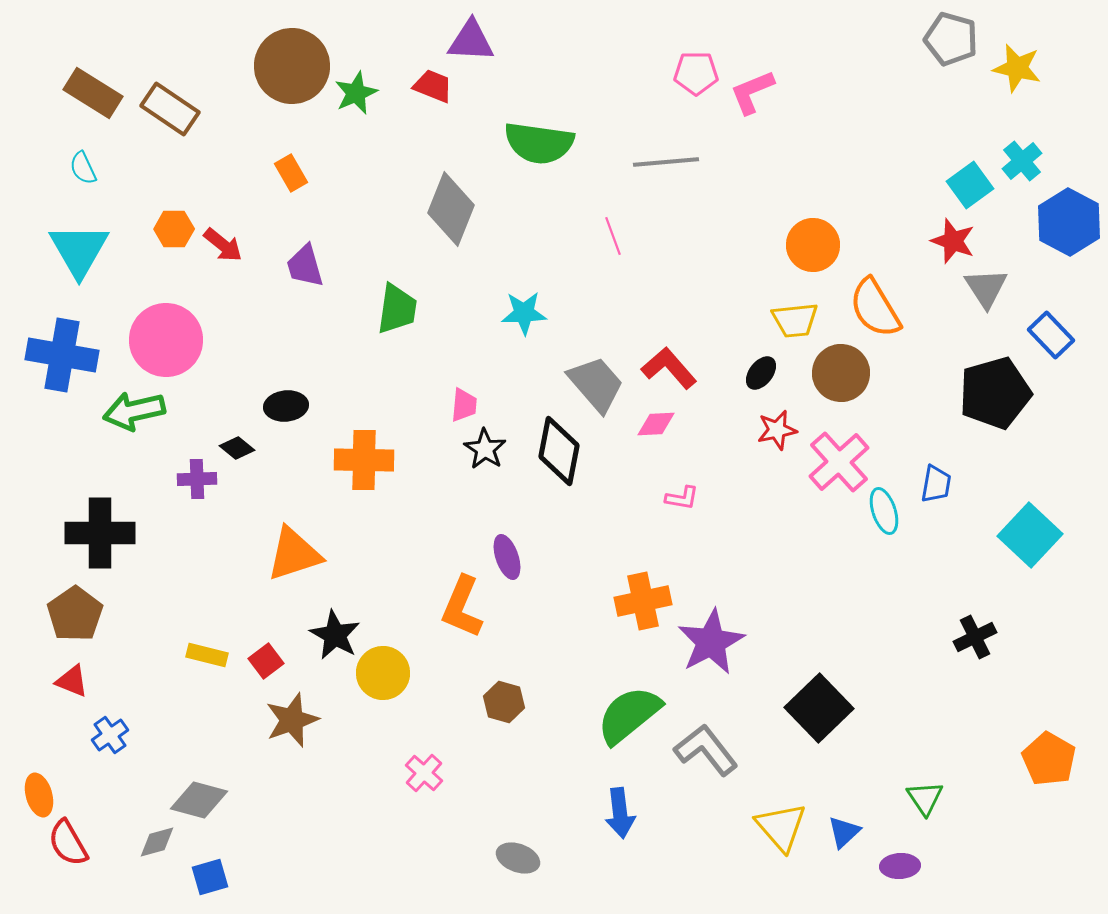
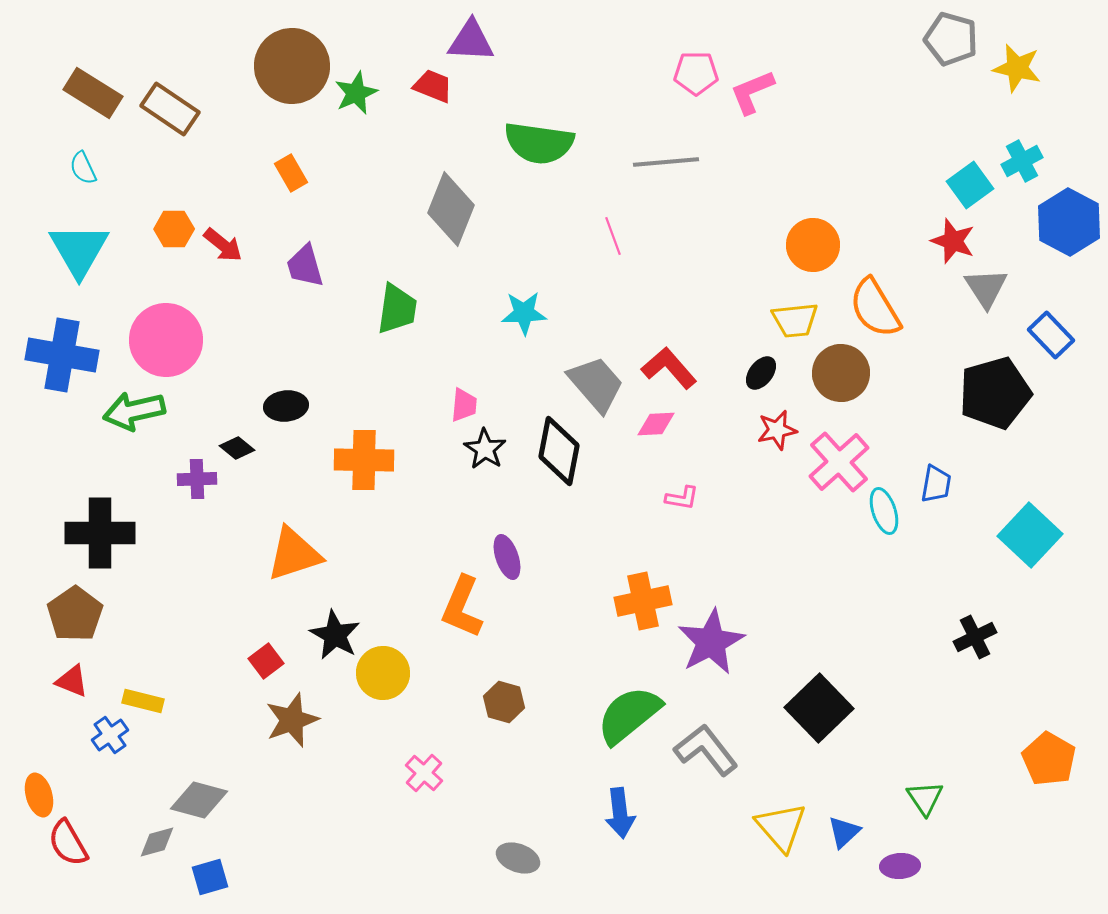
cyan cross at (1022, 161): rotated 12 degrees clockwise
yellow rectangle at (207, 655): moved 64 px left, 46 px down
